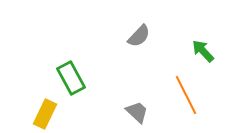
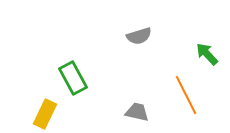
gray semicircle: rotated 30 degrees clockwise
green arrow: moved 4 px right, 3 px down
green rectangle: moved 2 px right
gray trapezoid: rotated 30 degrees counterclockwise
